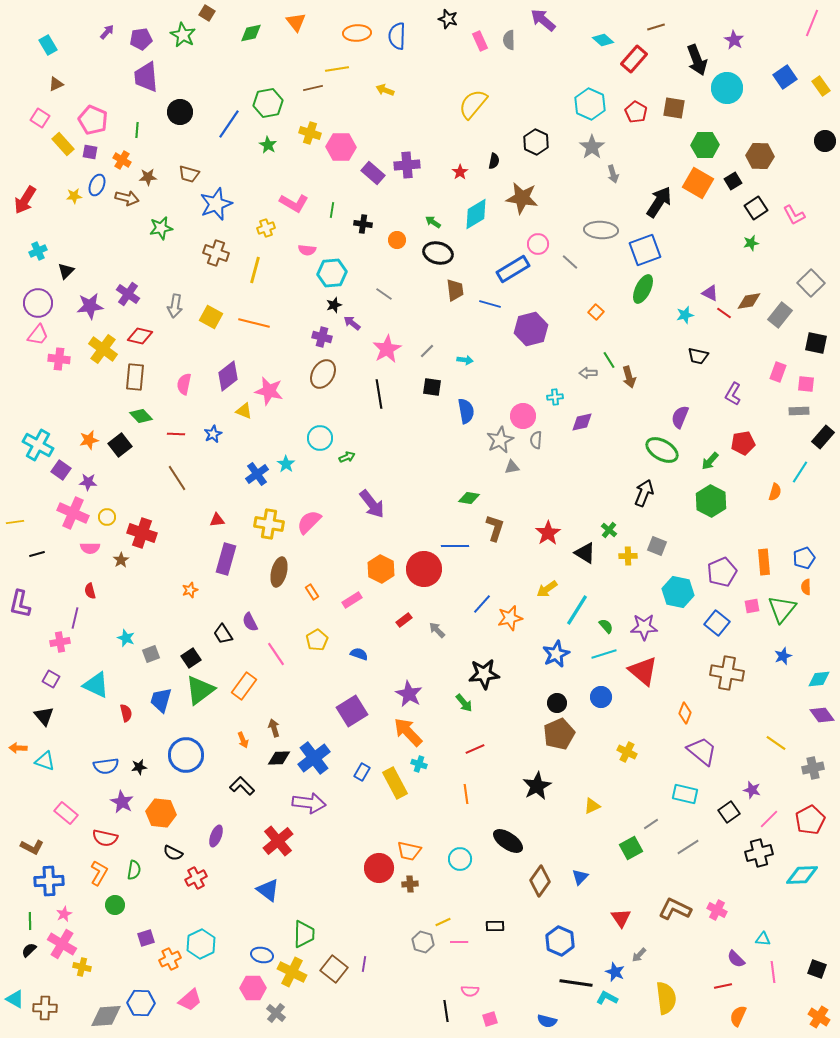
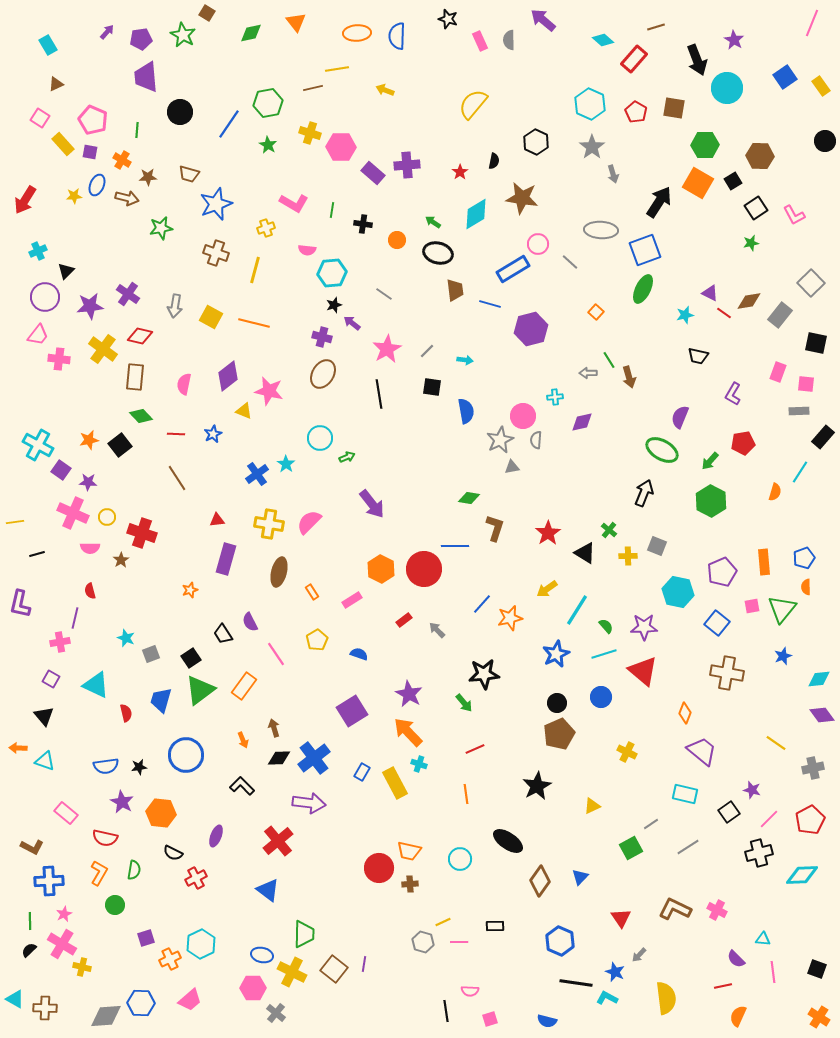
purple circle at (38, 303): moved 7 px right, 6 px up
